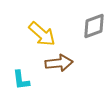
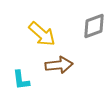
brown arrow: moved 2 px down
